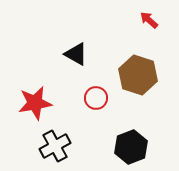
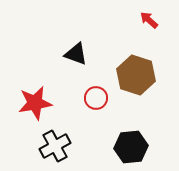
black triangle: rotated 10 degrees counterclockwise
brown hexagon: moved 2 px left
black hexagon: rotated 16 degrees clockwise
